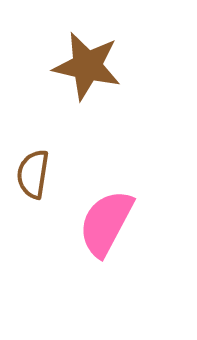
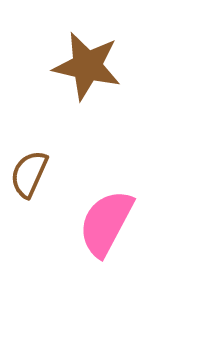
brown semicircle: moved 4 px left; rotated 15 degrees clockwise
